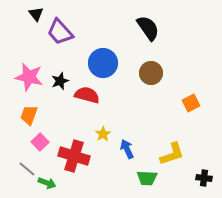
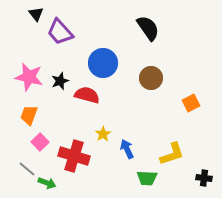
brown circle: moved 5 px down
